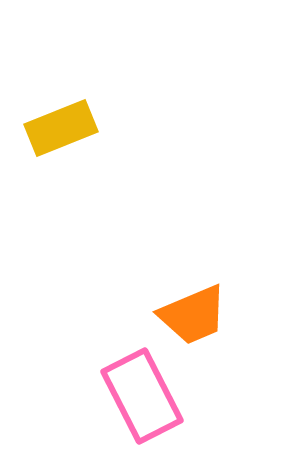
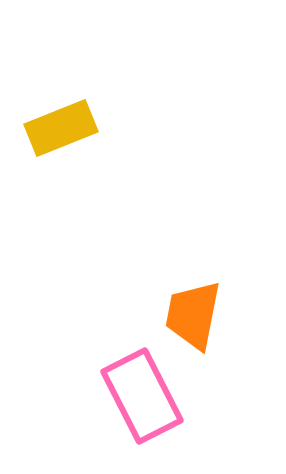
orange trapezoid: rotated 124 degrees clockwise
